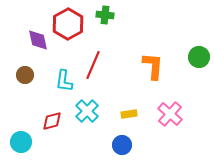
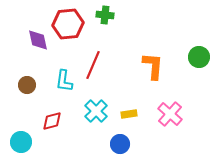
red hexagon: rotated 24 degrees clockwise
brown circle: moved 2 px right, 10 px down
cyan cross: moved 9 px right
blue circle: moved 2 px left, 1 px up
